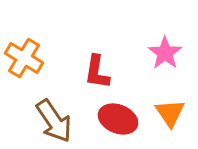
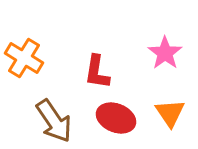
red ellipse: moved 2 px left, 1 px up
